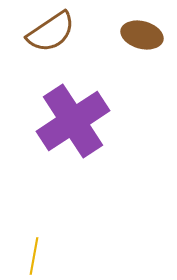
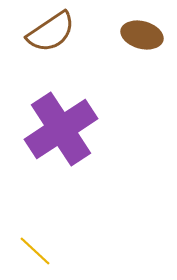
purple cross: moved 12 px left, 8 px down
yellow line: moved 1 px right, 5 px up; rotated 57 degrees counterclockwise
